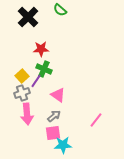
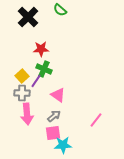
gray cross: rotated 21 degrees clockwise
